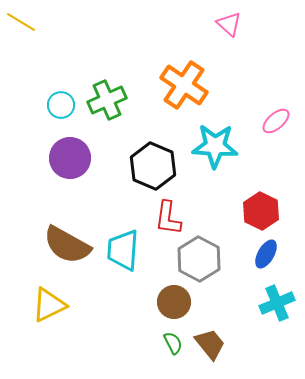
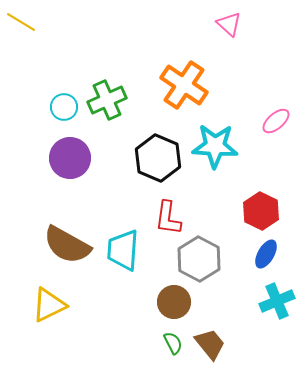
cyan circle: moved 3 px right, 2 px down
black hexagon: moved 5 px right, 8 px up
cyan cross: moved 2 px up
